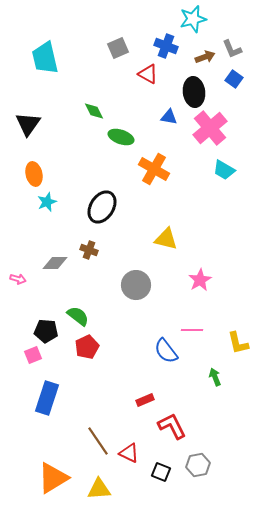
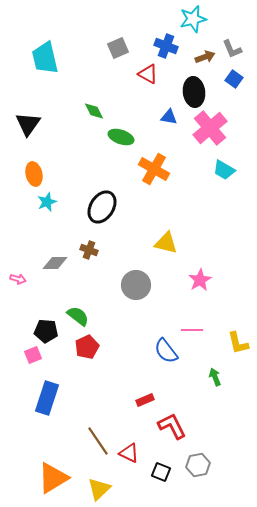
yellow triangle at (166, 239): moved 4 px down
yellow triangle at (99, 489): rotated 40 degrees counterclockwise
